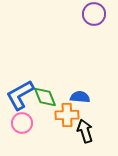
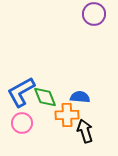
blue L-shape: moved 1 px right, 3 px up
